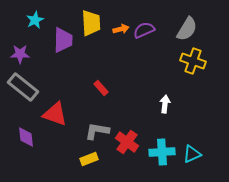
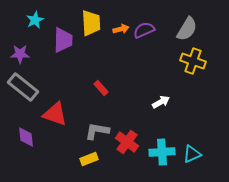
white arrow: moved 4 px left, 2 px up; rotated 54 degrees clockwise
